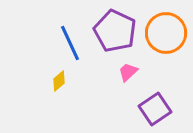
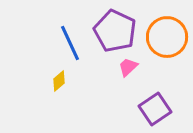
orange circle: moved 1 px right, 4 px down
pink trapezoid: moved 5 px up
